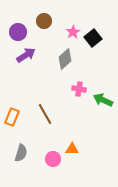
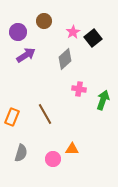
green arrow: rotated 84 degrees clockwise
